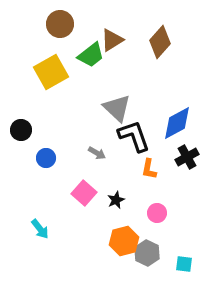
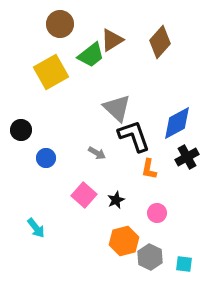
pink square: moved 2 px down
cyan arrow: moved 4 px left, 1 px up
gray hexagon: moved 3 px right, 4 px down
